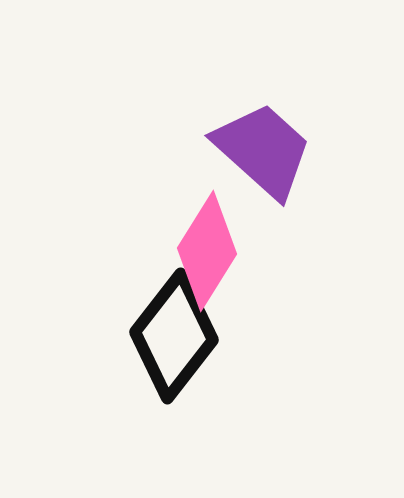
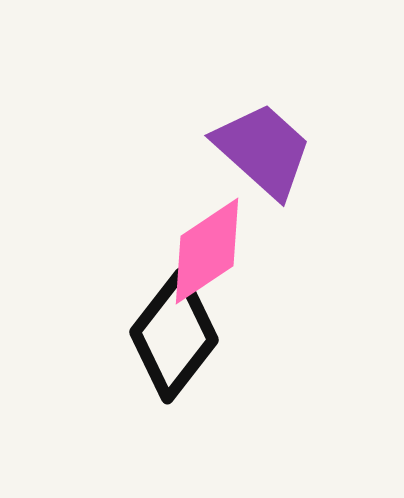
pink diamond: rotated 24 degrees clockwise
